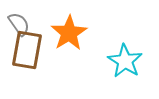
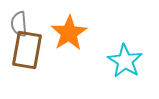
gray semicircle: rotated 150 degrees counterclockwise
